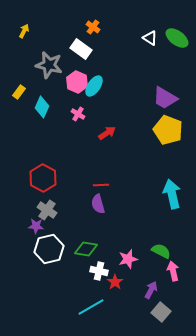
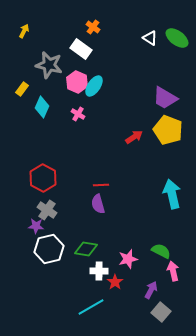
yellow rectangle: moved 3 px right, 3 px up
red arrow: moved 27 px right, 4 px down
white cross: rotated 12 degrees counterclockwise
